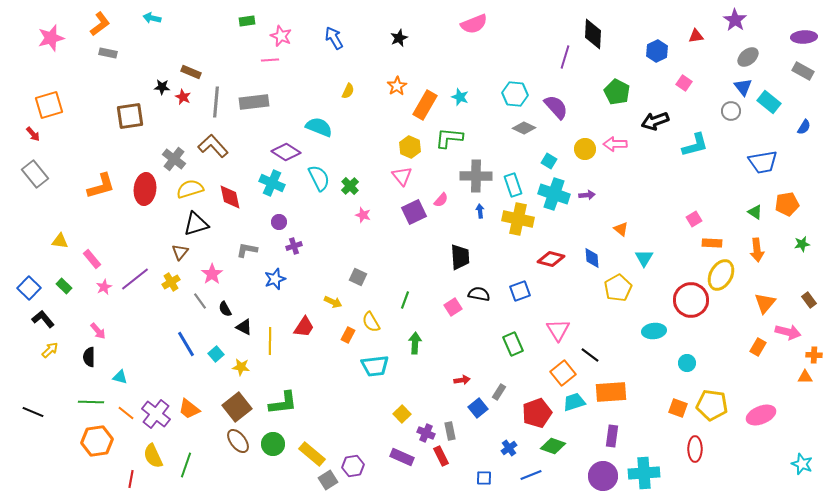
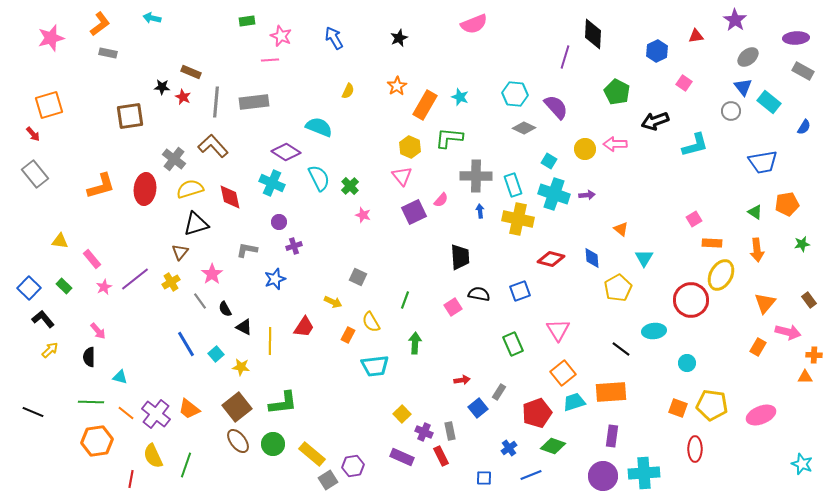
purple ellipse at (804, 37): moved 8 px left, 1 px down
black line at (590, 355): moved 31 px right, 6 px up
purple cross at (426, 433): moved 2 px left, 1 px up
